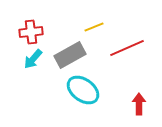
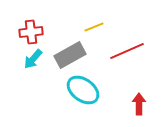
red line: moved 3 px down
